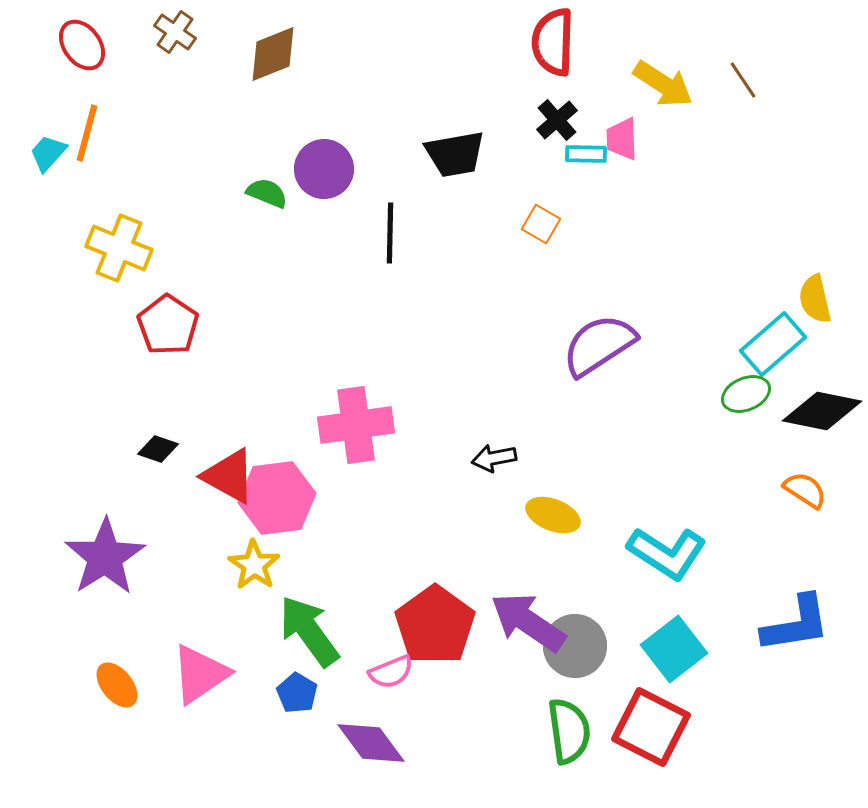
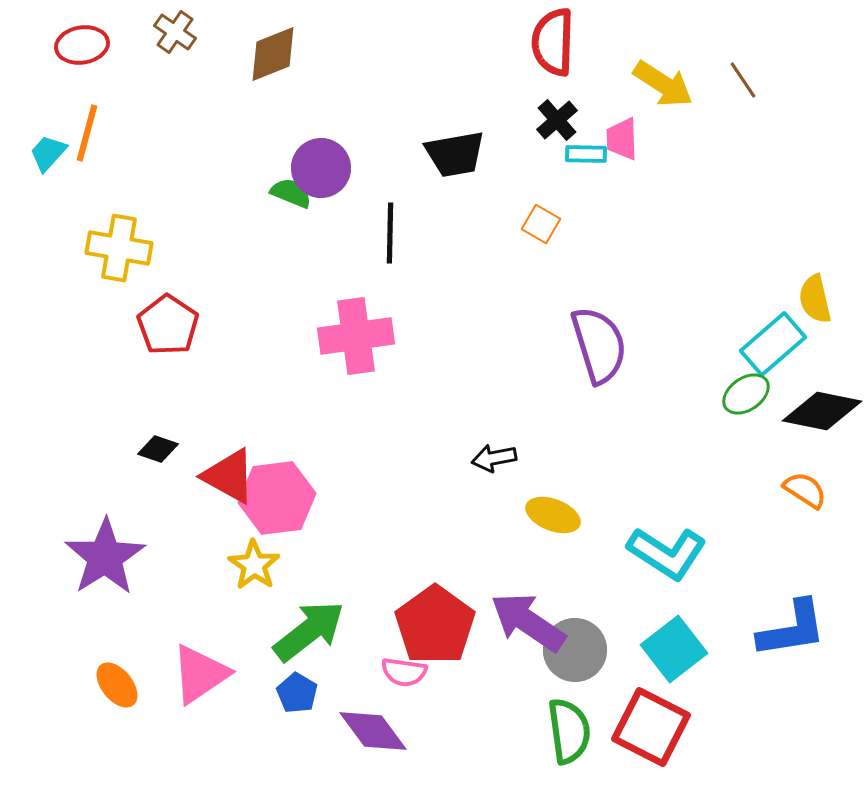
red ellipse at (82, 45): rotated 63 degrees counterclockwise
purple circle at (324, 169): moved 3 px left, 1 px up
green semicircle at (267, 193): moved 24 px right
yellow cross at (119, 248): rotated 12 degrees counterclockwise
purple semicircle at (599, 345): rotated 106 degrees clockwise
green ellipse at (746, 394): rotated 12 degrees counterclockwise
pink cross at (356, 425): moved 89 px up
blue L-shape at (796, 624): moved 4 px left, 5 px down
green arrow at (309, 631): rotated 88 degrees clockwise
gray circle at (575, 646): moved 4 px down
pink semicircle at (391, 672): moved 13 px right; rotated 30 degrees clockwise
purple diamond at (371, 743): moved 2 px right, 12 px up
